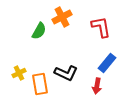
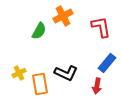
orange cross: moved 1 px right, 1 px up
